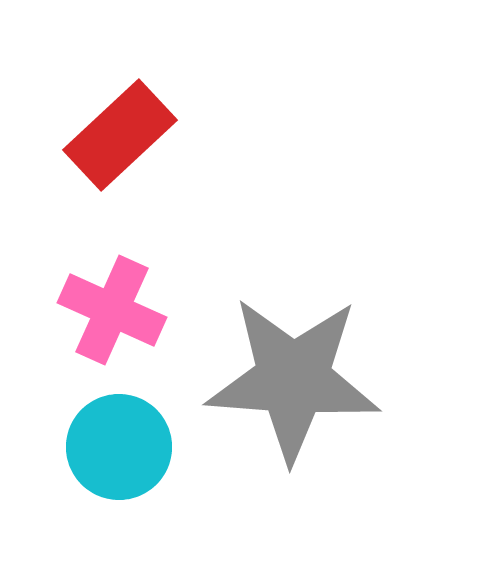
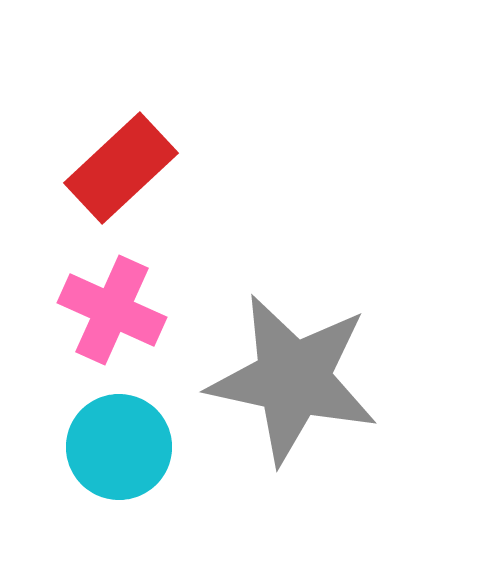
red rectangle: moved 1 px right, 33 px down
gray star: rotated 8 degrees clockwise
